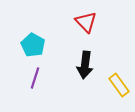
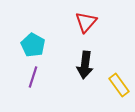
red triangle: rotated 25 degrees clockwise
purple line: moved 2 px left, 1 px up
